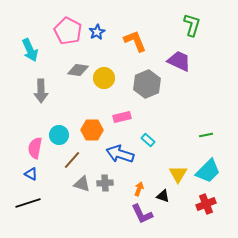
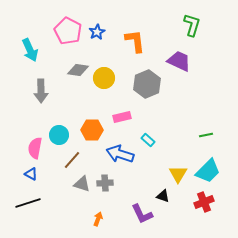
orange L-shape: rotated 15 degrees clockwise
orange arrow: moved 41 px left, 30 px down
red cross: moved 2 px left, 2 px up
